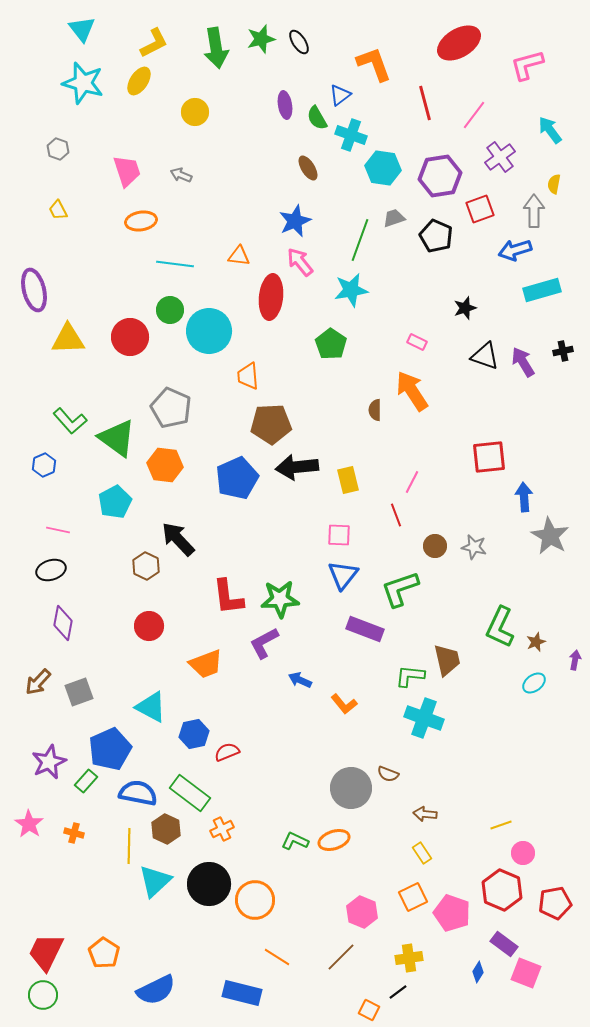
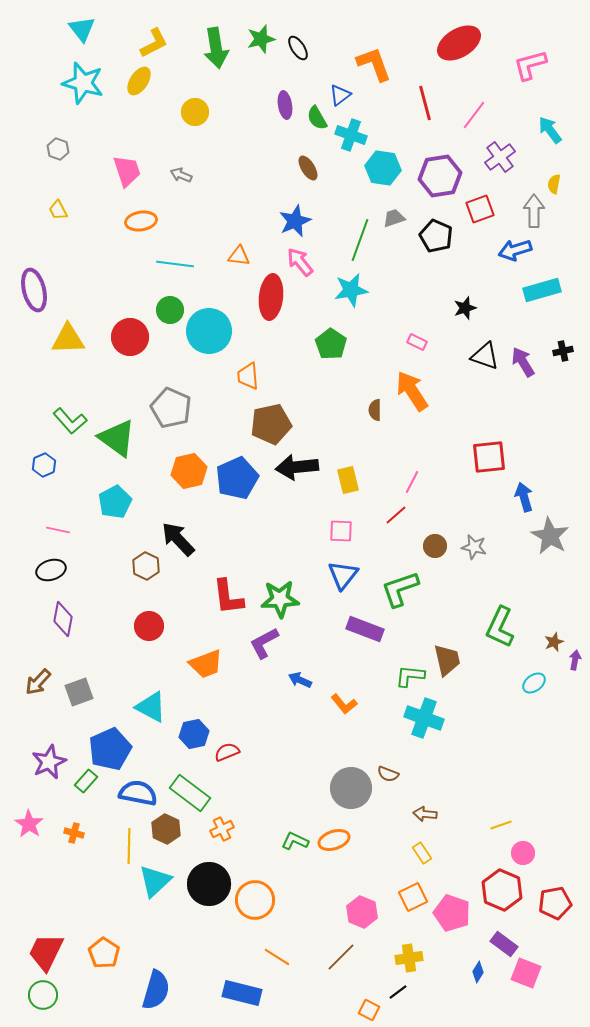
black ellipse at (299, 42): moved 1 px left, 6 px down
pink L-shape at (527, 65): moved 3 px right
brown pentagon at (271, 424): rotated 9 degrees counterclockwise
orange hexagon at (165, 465): moved 24 px right, 6 px down; rotated 20 degrees counterclockwise
blue arrow at (524, 497): rotated 12 degrees counterclockwise
red line at (396, 515): rotated 70 degrees clockwise
pink square at (339, 535): moved 2 px right, 4 px up
purple diamond at (63, 623): moved 4 px up
brown star at (536, 642): moved 18 px right
blue semicircle at (156, 990): rotated 48 degrees counterclockwise
